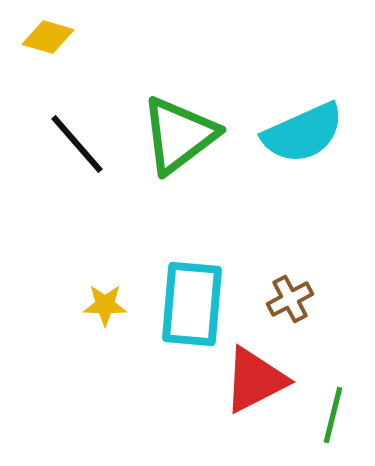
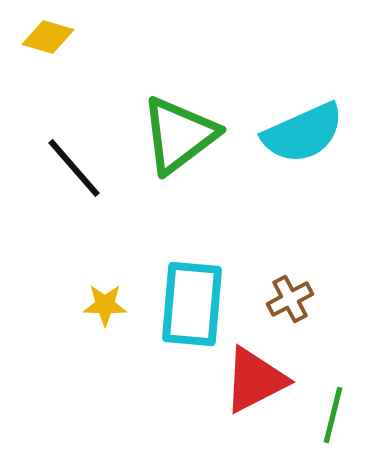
black line: moved 3 px left, 24 px down
